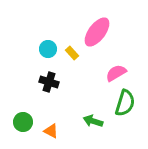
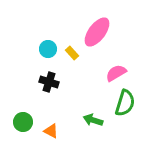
green arrow: moved 1 px up
